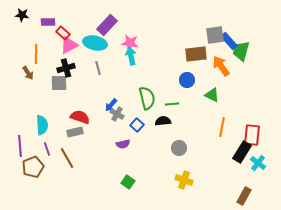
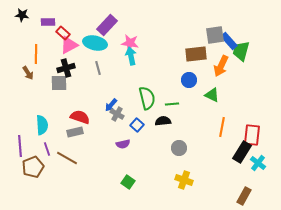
orange arrow at (221, 66): rotated 120 degrees counterclockwise
blue circle at (187, 80): moved 2 px right
brown line at (67, 158): rotated 30 degrees counterclockwise
